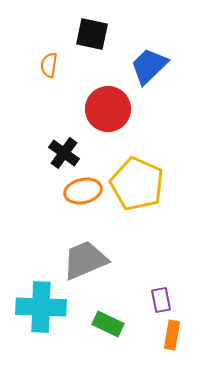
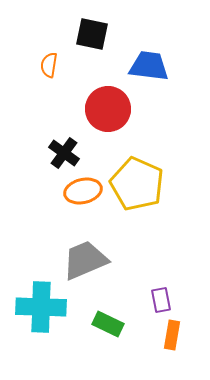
blue trapezoid: rotated 51 degrees clockwise
